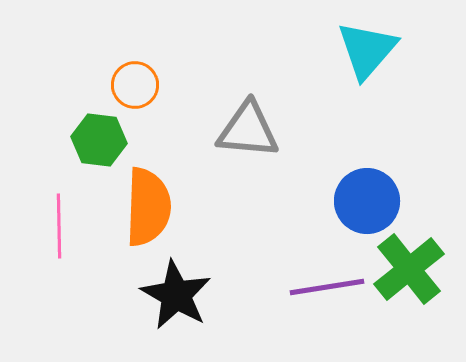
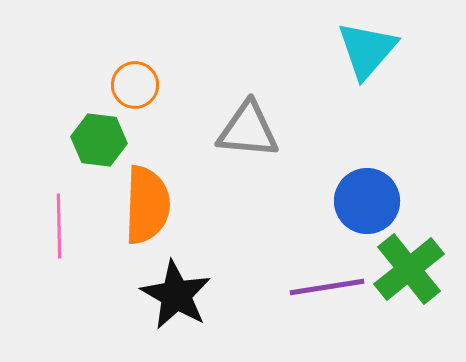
orange semicircle: moved 1 px left, 2 px up
